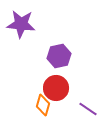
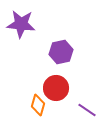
purple hexagon: moved 2 px right, 4 px up
orange diamond: moved 5 px left
purple line: moved 1 px left, 1 px down
